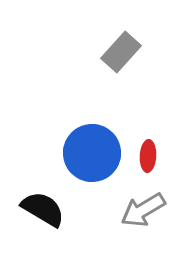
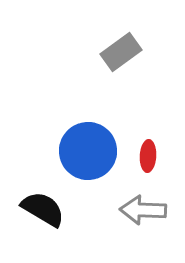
gray rectangle: rotated 12 degrees clockwise
blue circle: moved 4 px left, 2 px up
gray arrow: rotated 33 degrees clockwise
